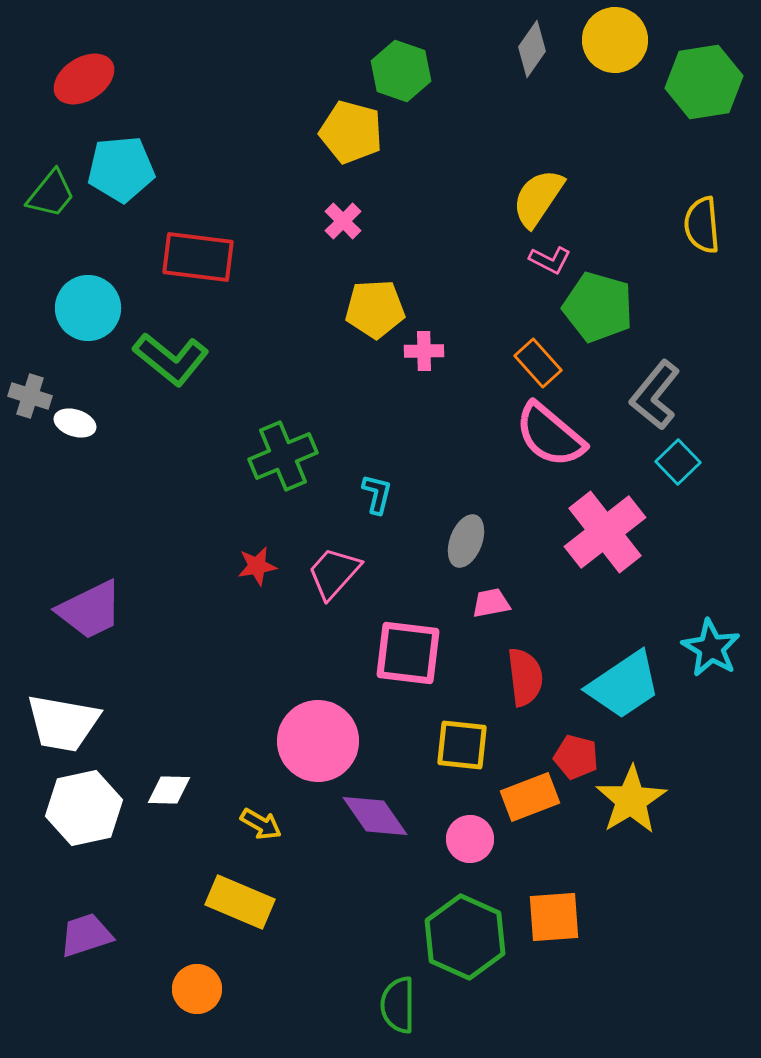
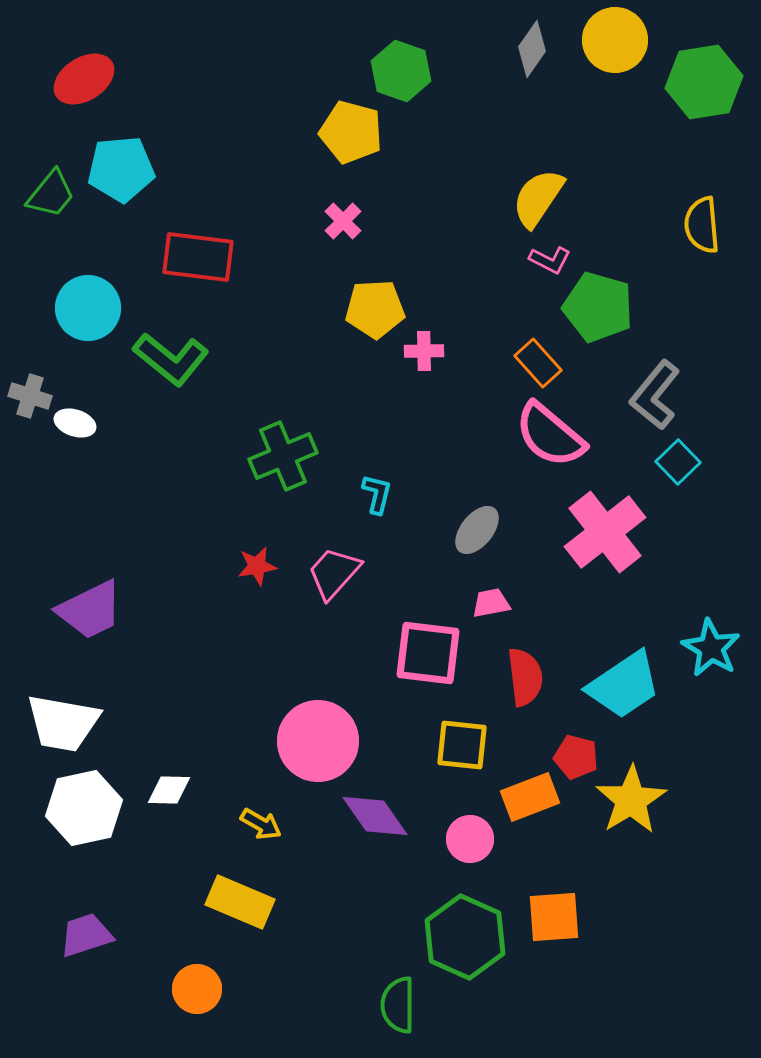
gray ellipse at (466, 541): moved 11 px right, 11 px up; rotated 18 degrees clockwise
pink square at (408, 653): moved 20 px right
